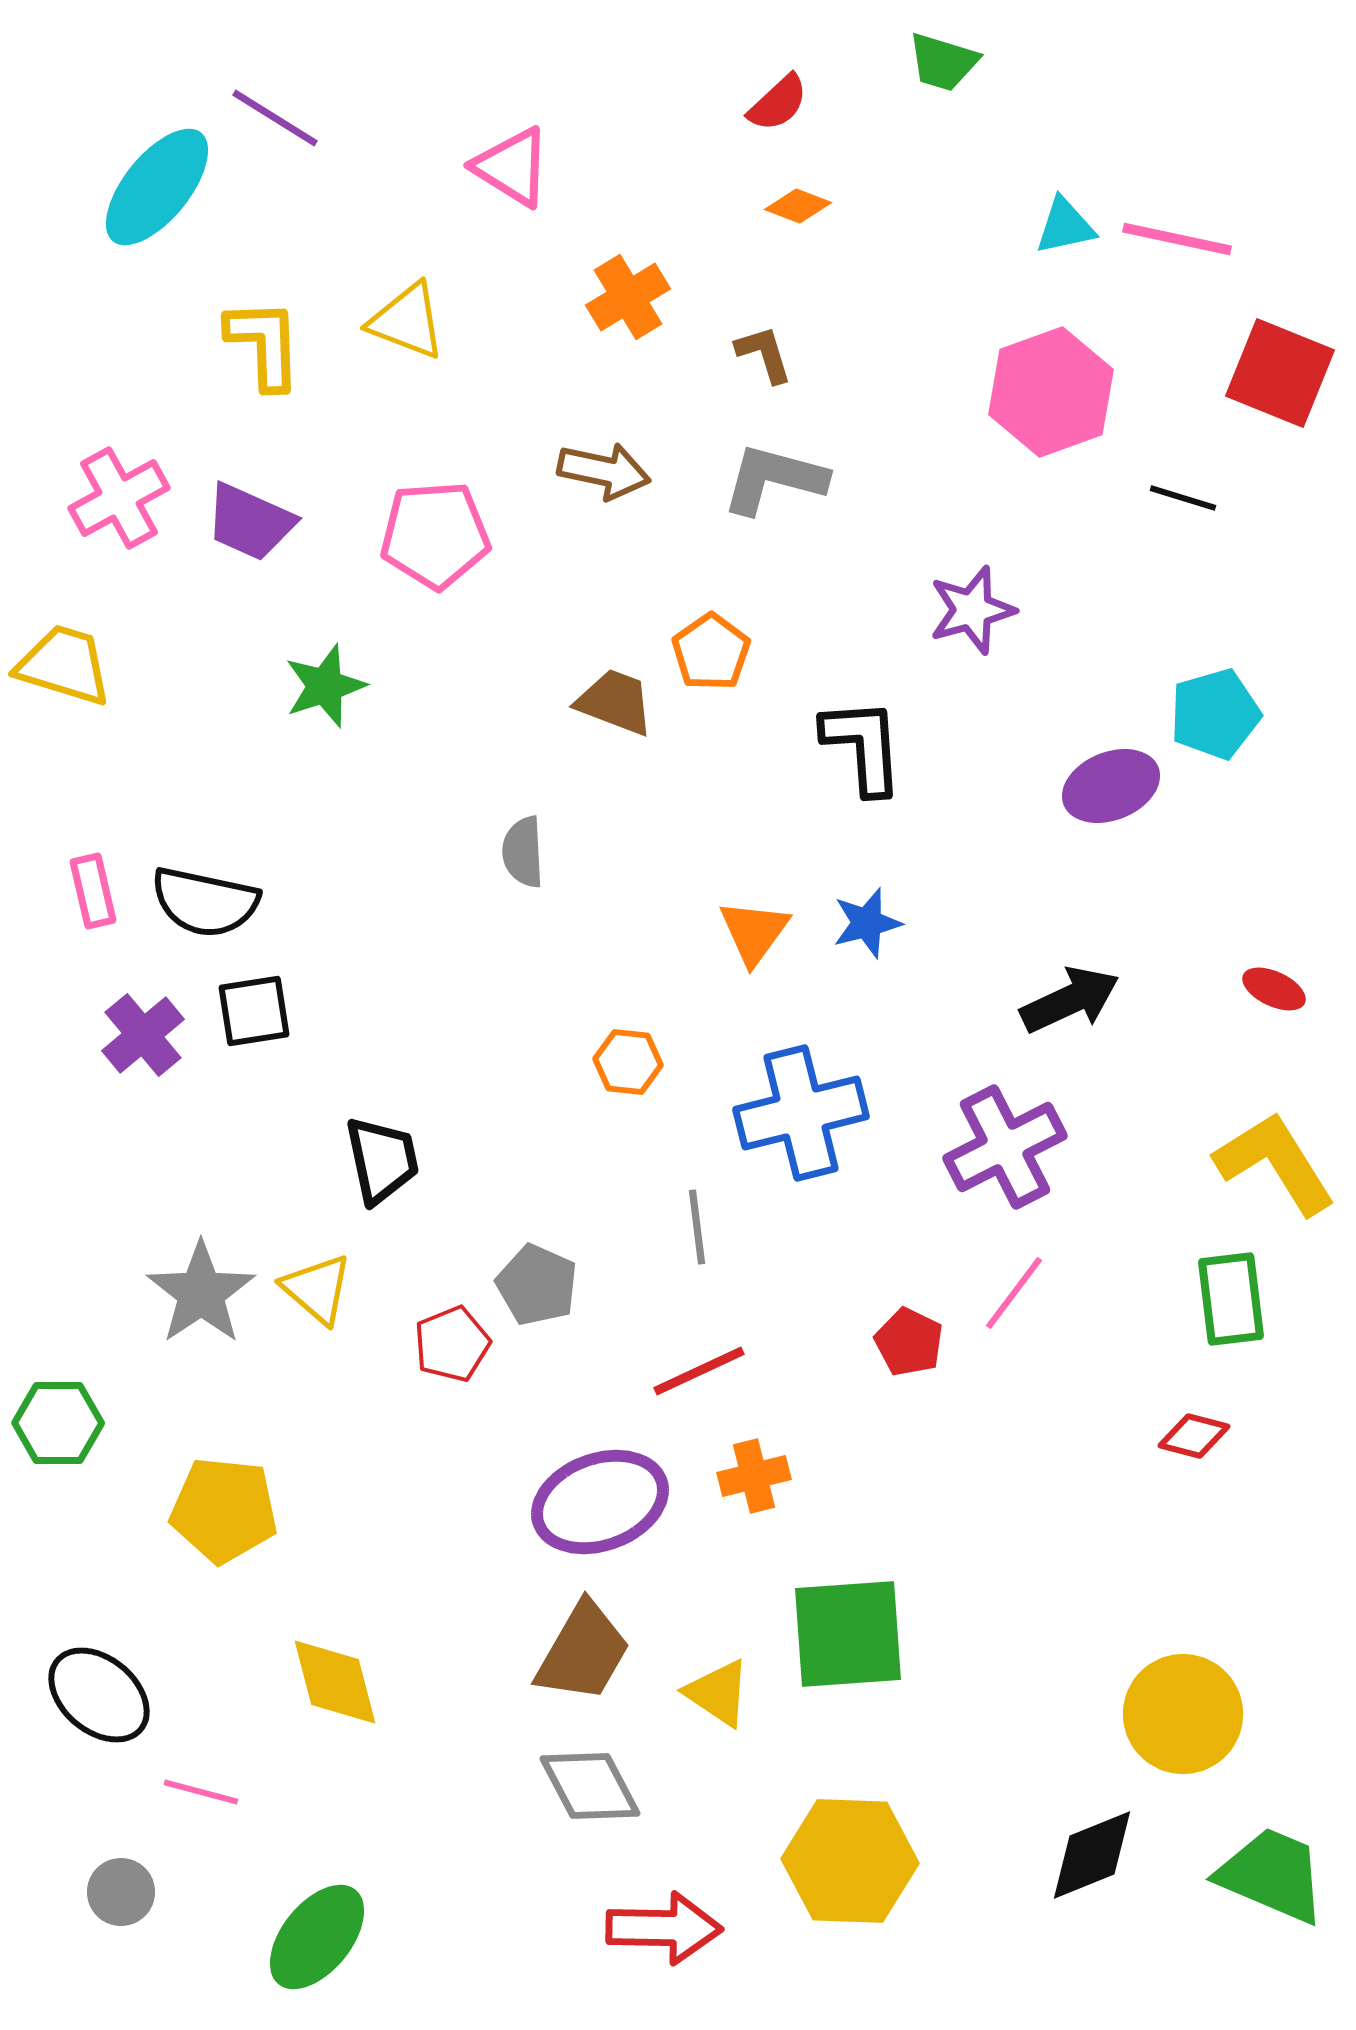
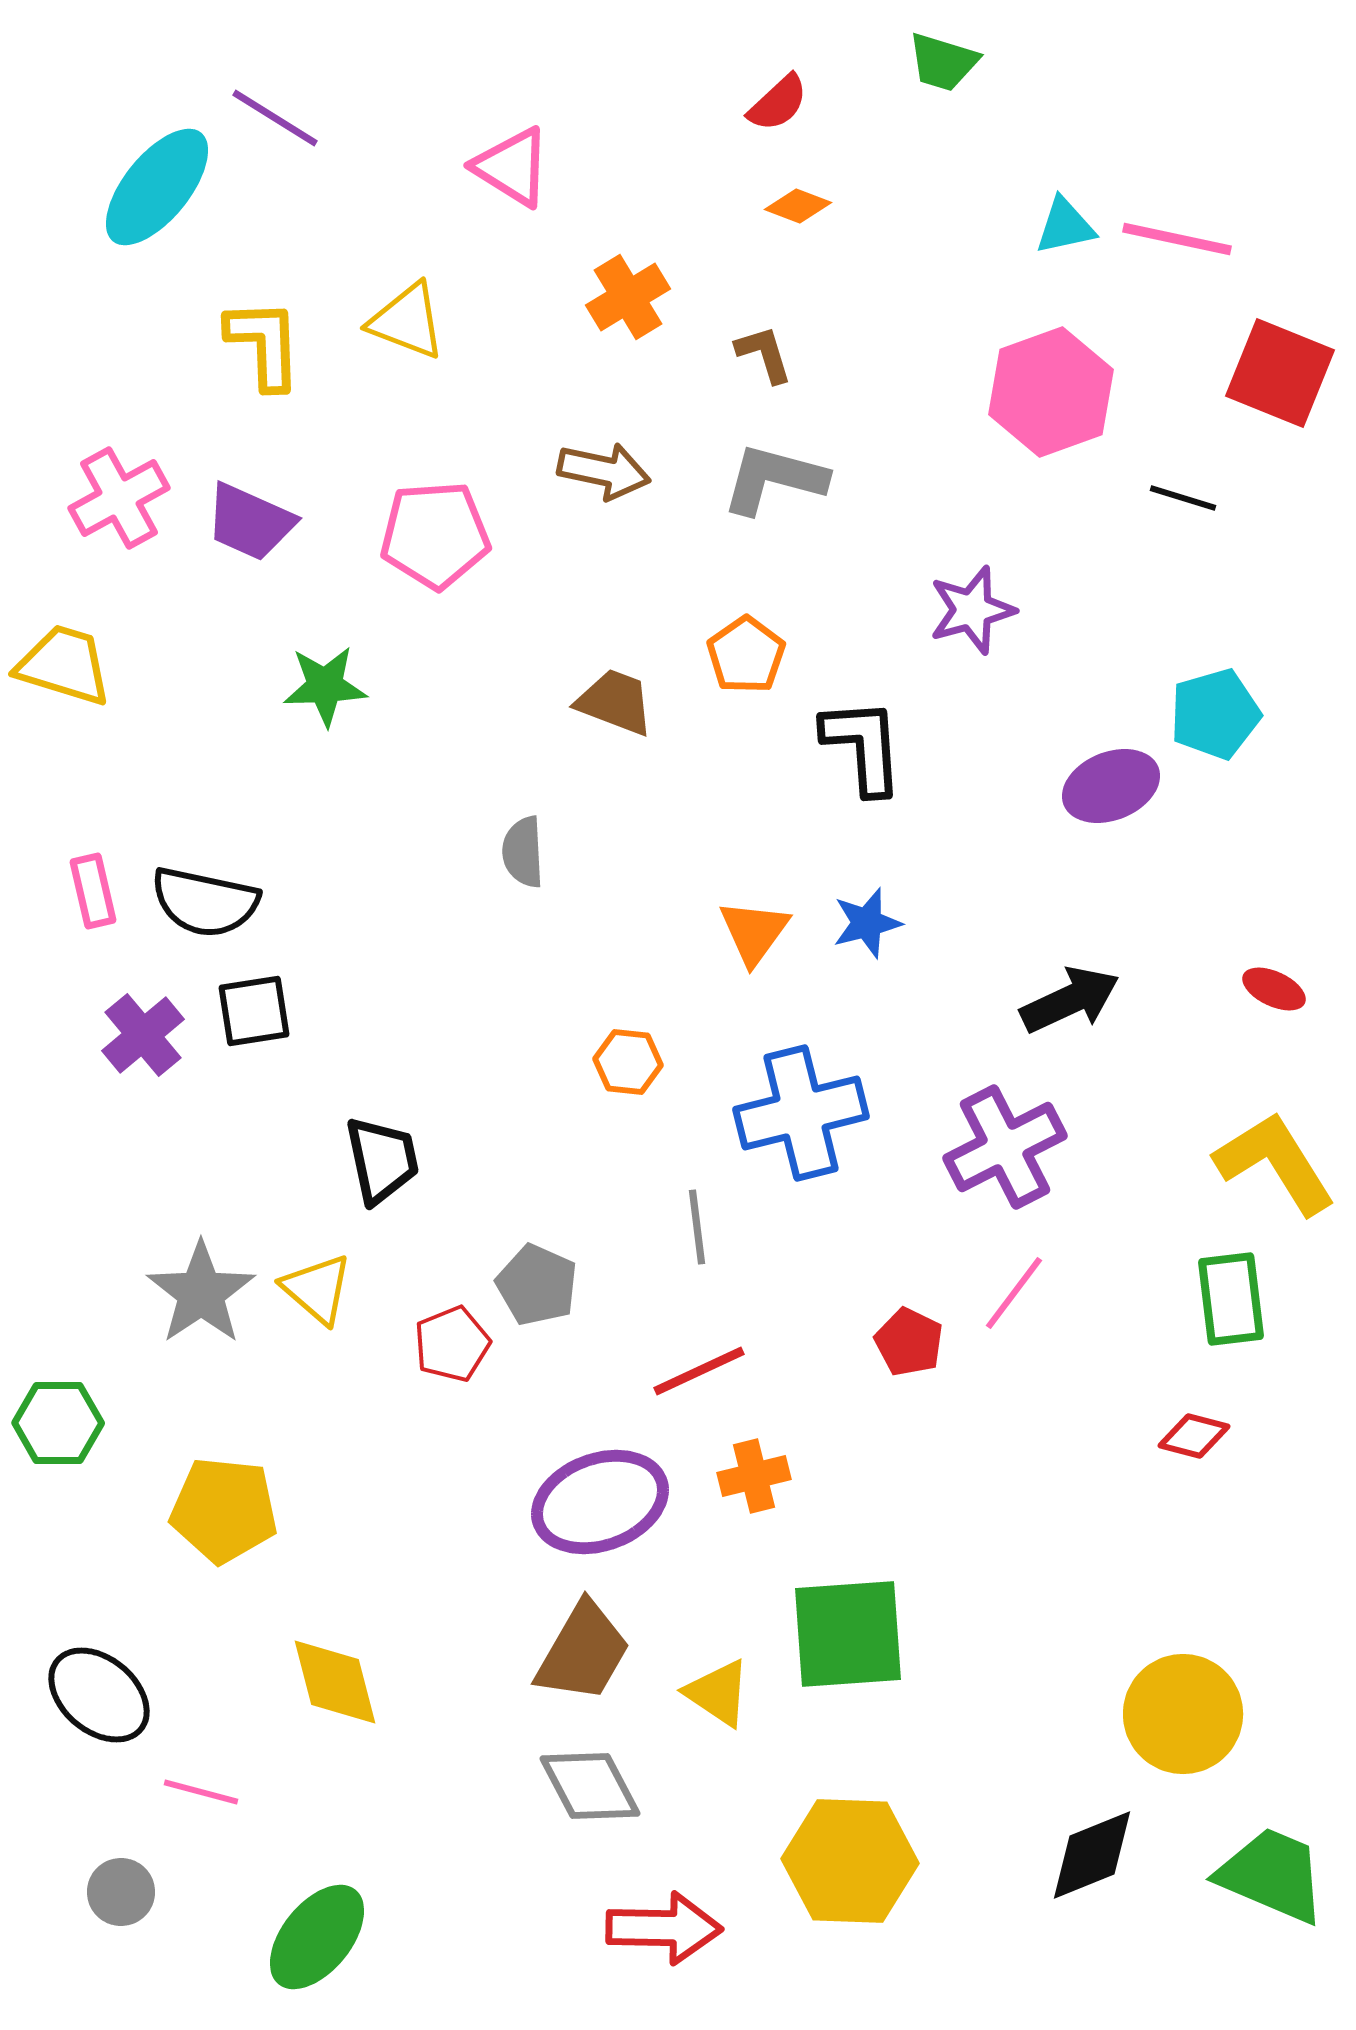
orange pentagon at (711, 652): moved 35 px right, 3 px down
green star at (325, 686): rotated 16 degrees clockwise
